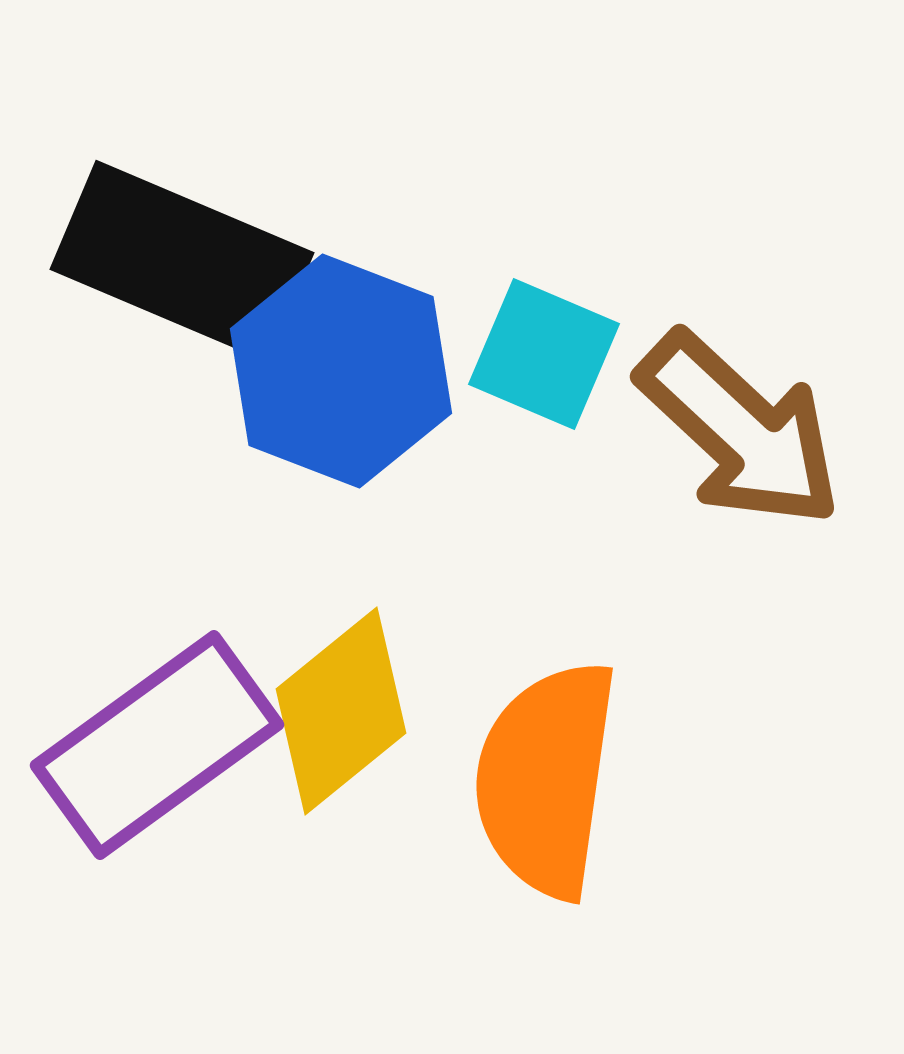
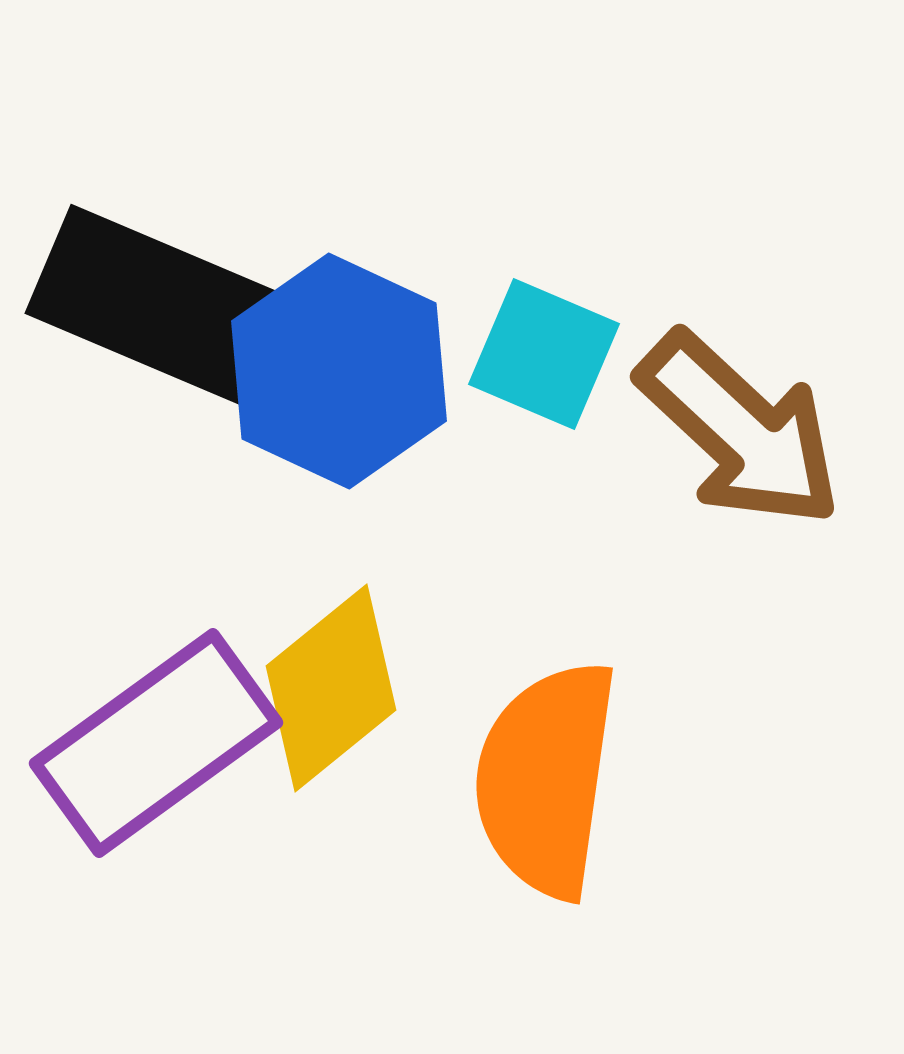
black rectangle: moved 25 px left, 44 px down
blue hexagon: moved 2 px left; rotated 4 degrees clockwise
yellow diamond: moved 10 px left, 23 px up
purple rectangle: moved 1 px left, 2 px up
